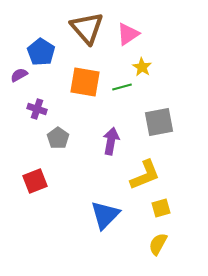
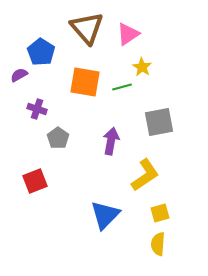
yellow L-shape: rotated 12 degrees counterclockwise
yellow square: moved 1 px left, 5 px down
yellow semicircle: rotated 25 degrees counterclockwise
